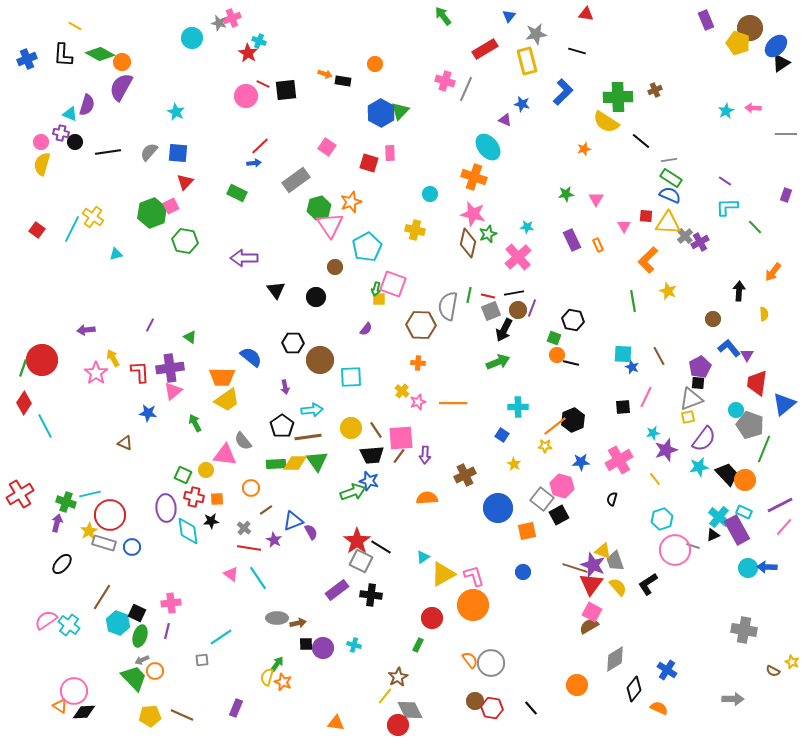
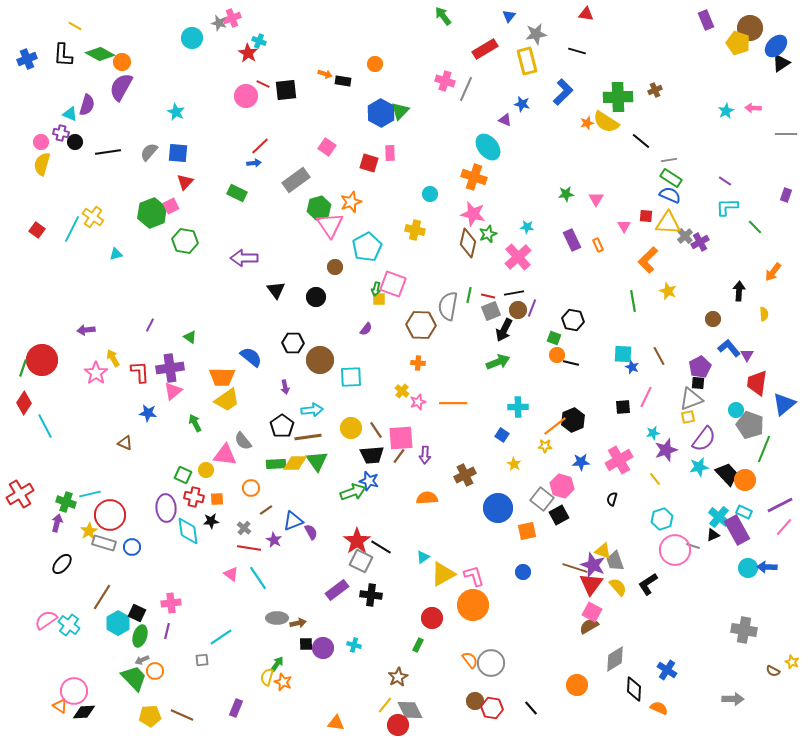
orange star at (584, 149): moved 3 px right, 26 px up
cyan hexagon at (118, 623): rotated 10 degrees clockwise
black diamond at (634, 689): rotated 35 degrees counterclockwise
yellow line at (385, 696): moved 9 px down
